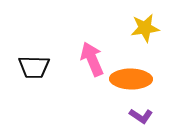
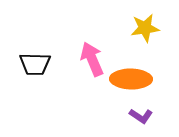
black trapezoid: moved 1 px right, 3 px up
